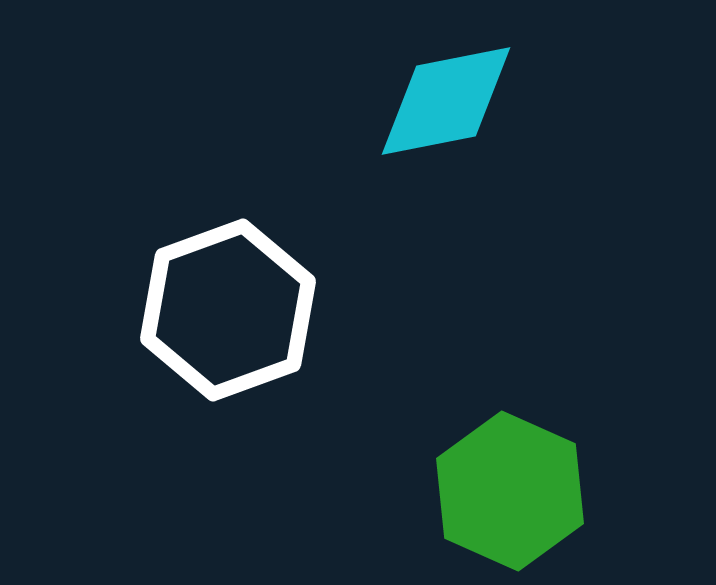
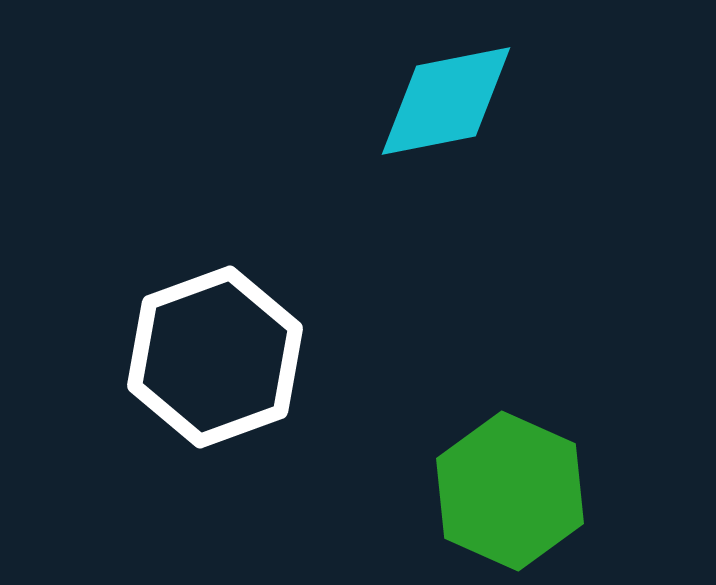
white hexagon: moved 13 px left, 47 px down
